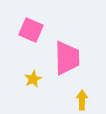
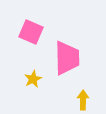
pink square: moved 2 px down
yellow arrow: moved 1 px right
